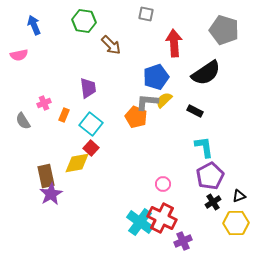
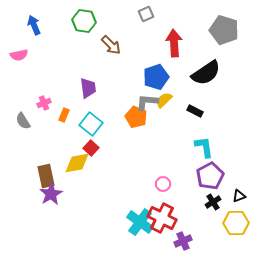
gray square: rotated 35 degrees counterclockwise
